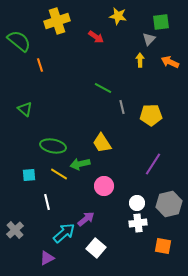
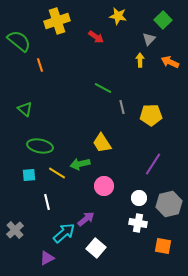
green square: moved 2 px right, 2 px up; rotated 36 degrees counterclockwise
green ellipse: moved 13 px left
yellow line: moved 2 px left, 1 px up
white circle: moved 2 px right, 5 px up
white cross: rotated 18 degrees clockwise
